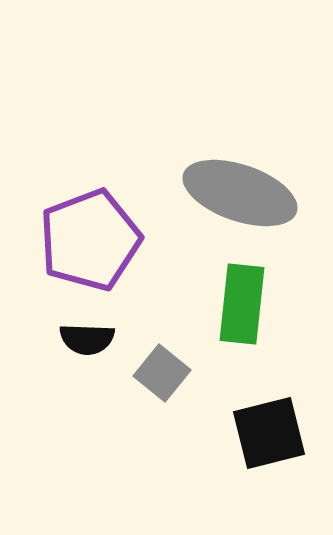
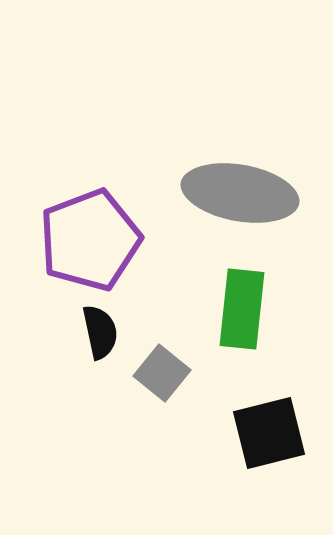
gray ellipse: rotated 9 degrees counterclockwise
green rectangle: moved 5 px down
black semicircle: moved 13 px right, 7 px up; rotated 104 degrees counterclockwise
